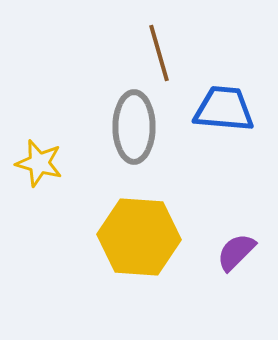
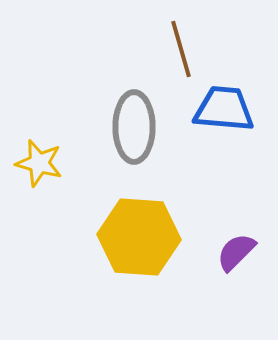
brown line: moved 22 px right, 4 px up
